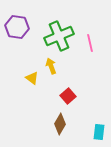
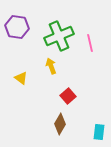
yellow triangle: moved 11 px left
